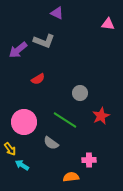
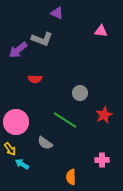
pink triangle: moved 7 px left, 7 px down
gray L-shape: moved 2 px left, 2 px up
red semicircle: moved 3 px left; rotated 32 degrees clockwise
red star: moved 3 px right, 1 px up
pink circle: moved 8 px left
gray semicircle: moved 6 px left
pink cross: moved 13 px right
cyan arrow: moved 1 px up
orange semicircle: rotated 84 degrees counterclockwise
